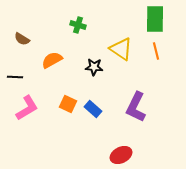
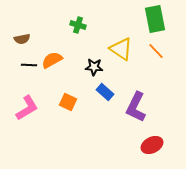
green rectangle: rotated 12 degrees counterclockwise
brown semicircle: rotated 42 degrees counterclockwise
orange line: rotated 30 degrees counterclockwise
black line: moved 14 px right, 12 px up
orange square: moved 2 px up
blue rectangle: moved 12 px right, 17 px up
red ellipse: moved 31 px right, 10 px up
